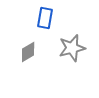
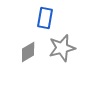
gray star: moved 10 px left
